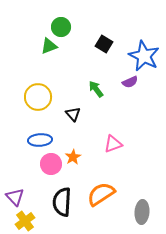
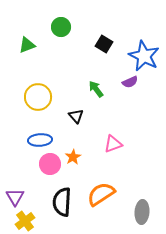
green triangle: moved 22 px left, 1 px up
black triangle: moved 3 px right, 2 px down
pink circle: moved 1 px left
purple triangle: rotated 12 degrees clockwise
